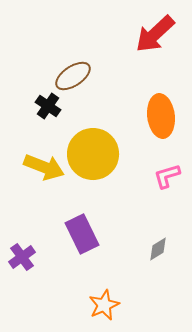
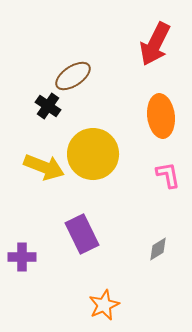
red arrow: moved 10 px down; rotated 21 degrees counterclockwise
pink L-shape: moved 1 px right, 1 px up; rotated 96 degrees clockwise
purple cross: rotated 36 degrees clockwise
